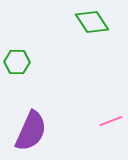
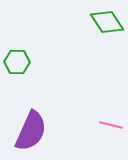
green diamond: moved 15 px right
pink line: moved 4 px down; rotated 35 degrees clockwise
